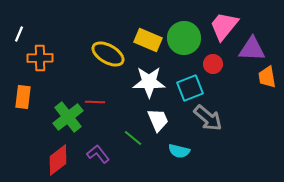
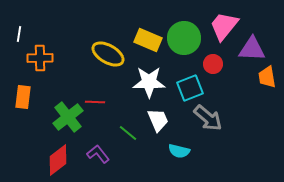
white line: rotated 14 degrees counterclockwise
green line: moved 5 px left, 5 px up
